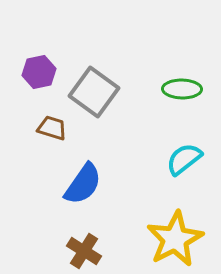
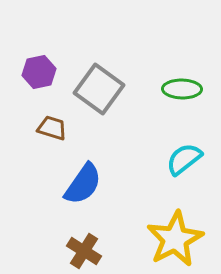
gray square: moved 5 px right, 3 px up
